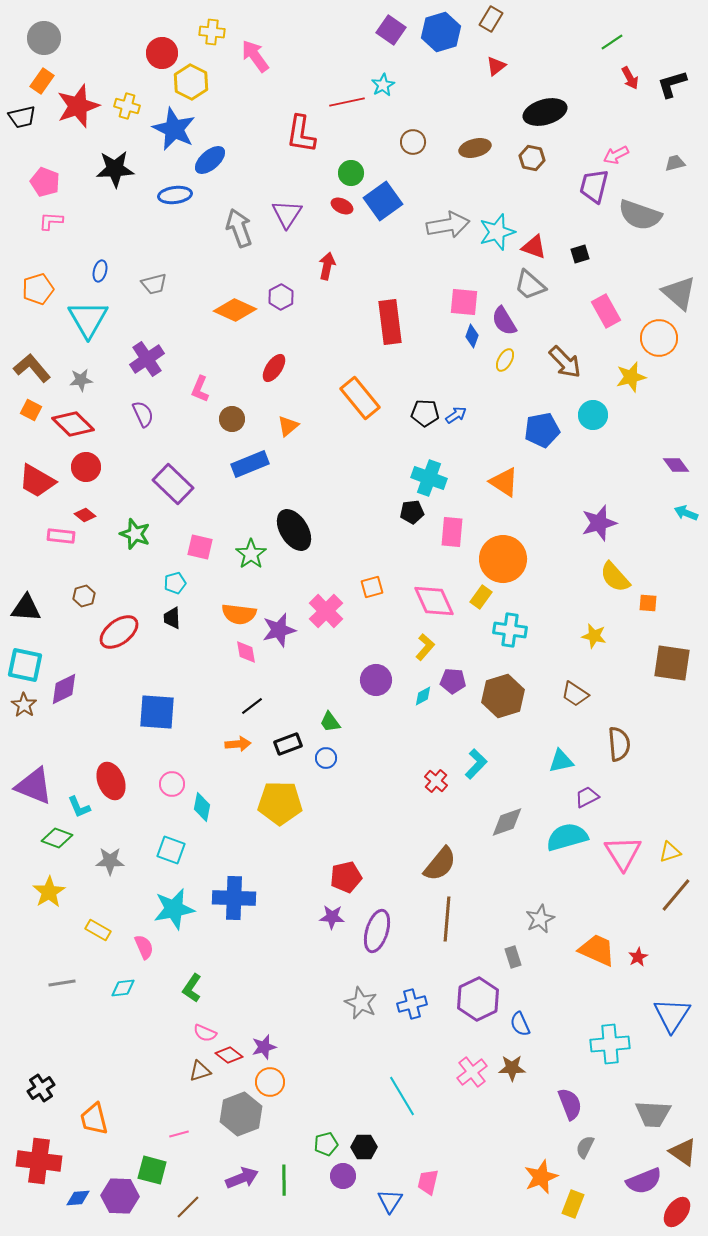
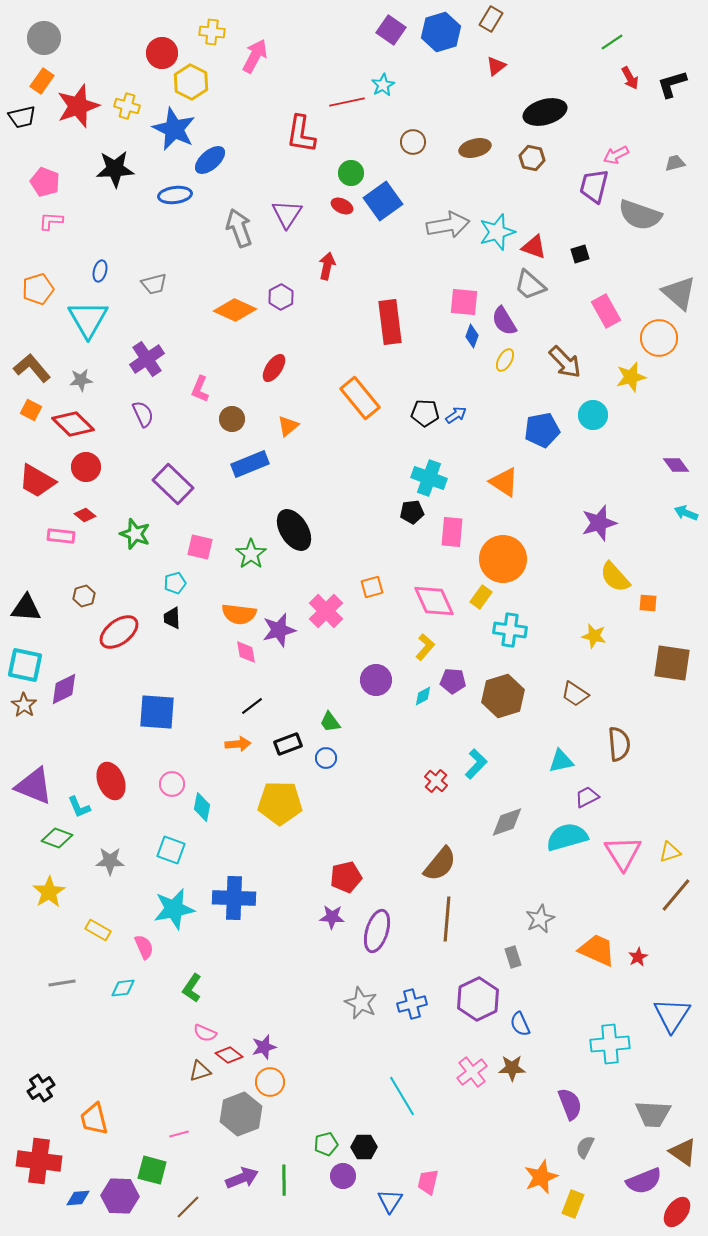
pink arrow at (255, 56): rotated 64 degrees clockwise
